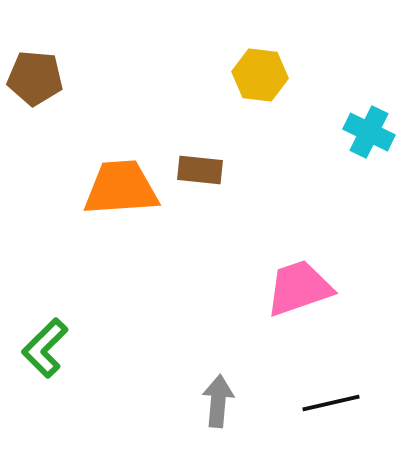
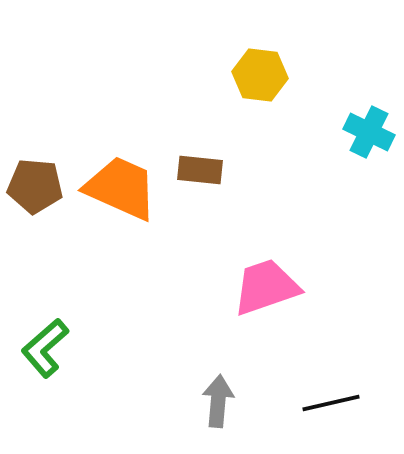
brown pentagon: moved 108 px down
orange trapezoid: rotated 28 degrees clockwise
pink trapezoid: moved 33 px left, 1 px up
green L-shape: rotated 4 degrees clockwise
